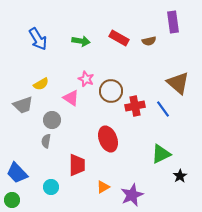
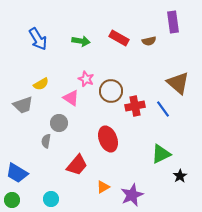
gray circle: moved 7 px right, 3 px down
red trapezoid: rotated 40 degrees clockwise
blue trapezoid: rotated 15 degrees counterclockwise
cyan circle: moved 12 px down
